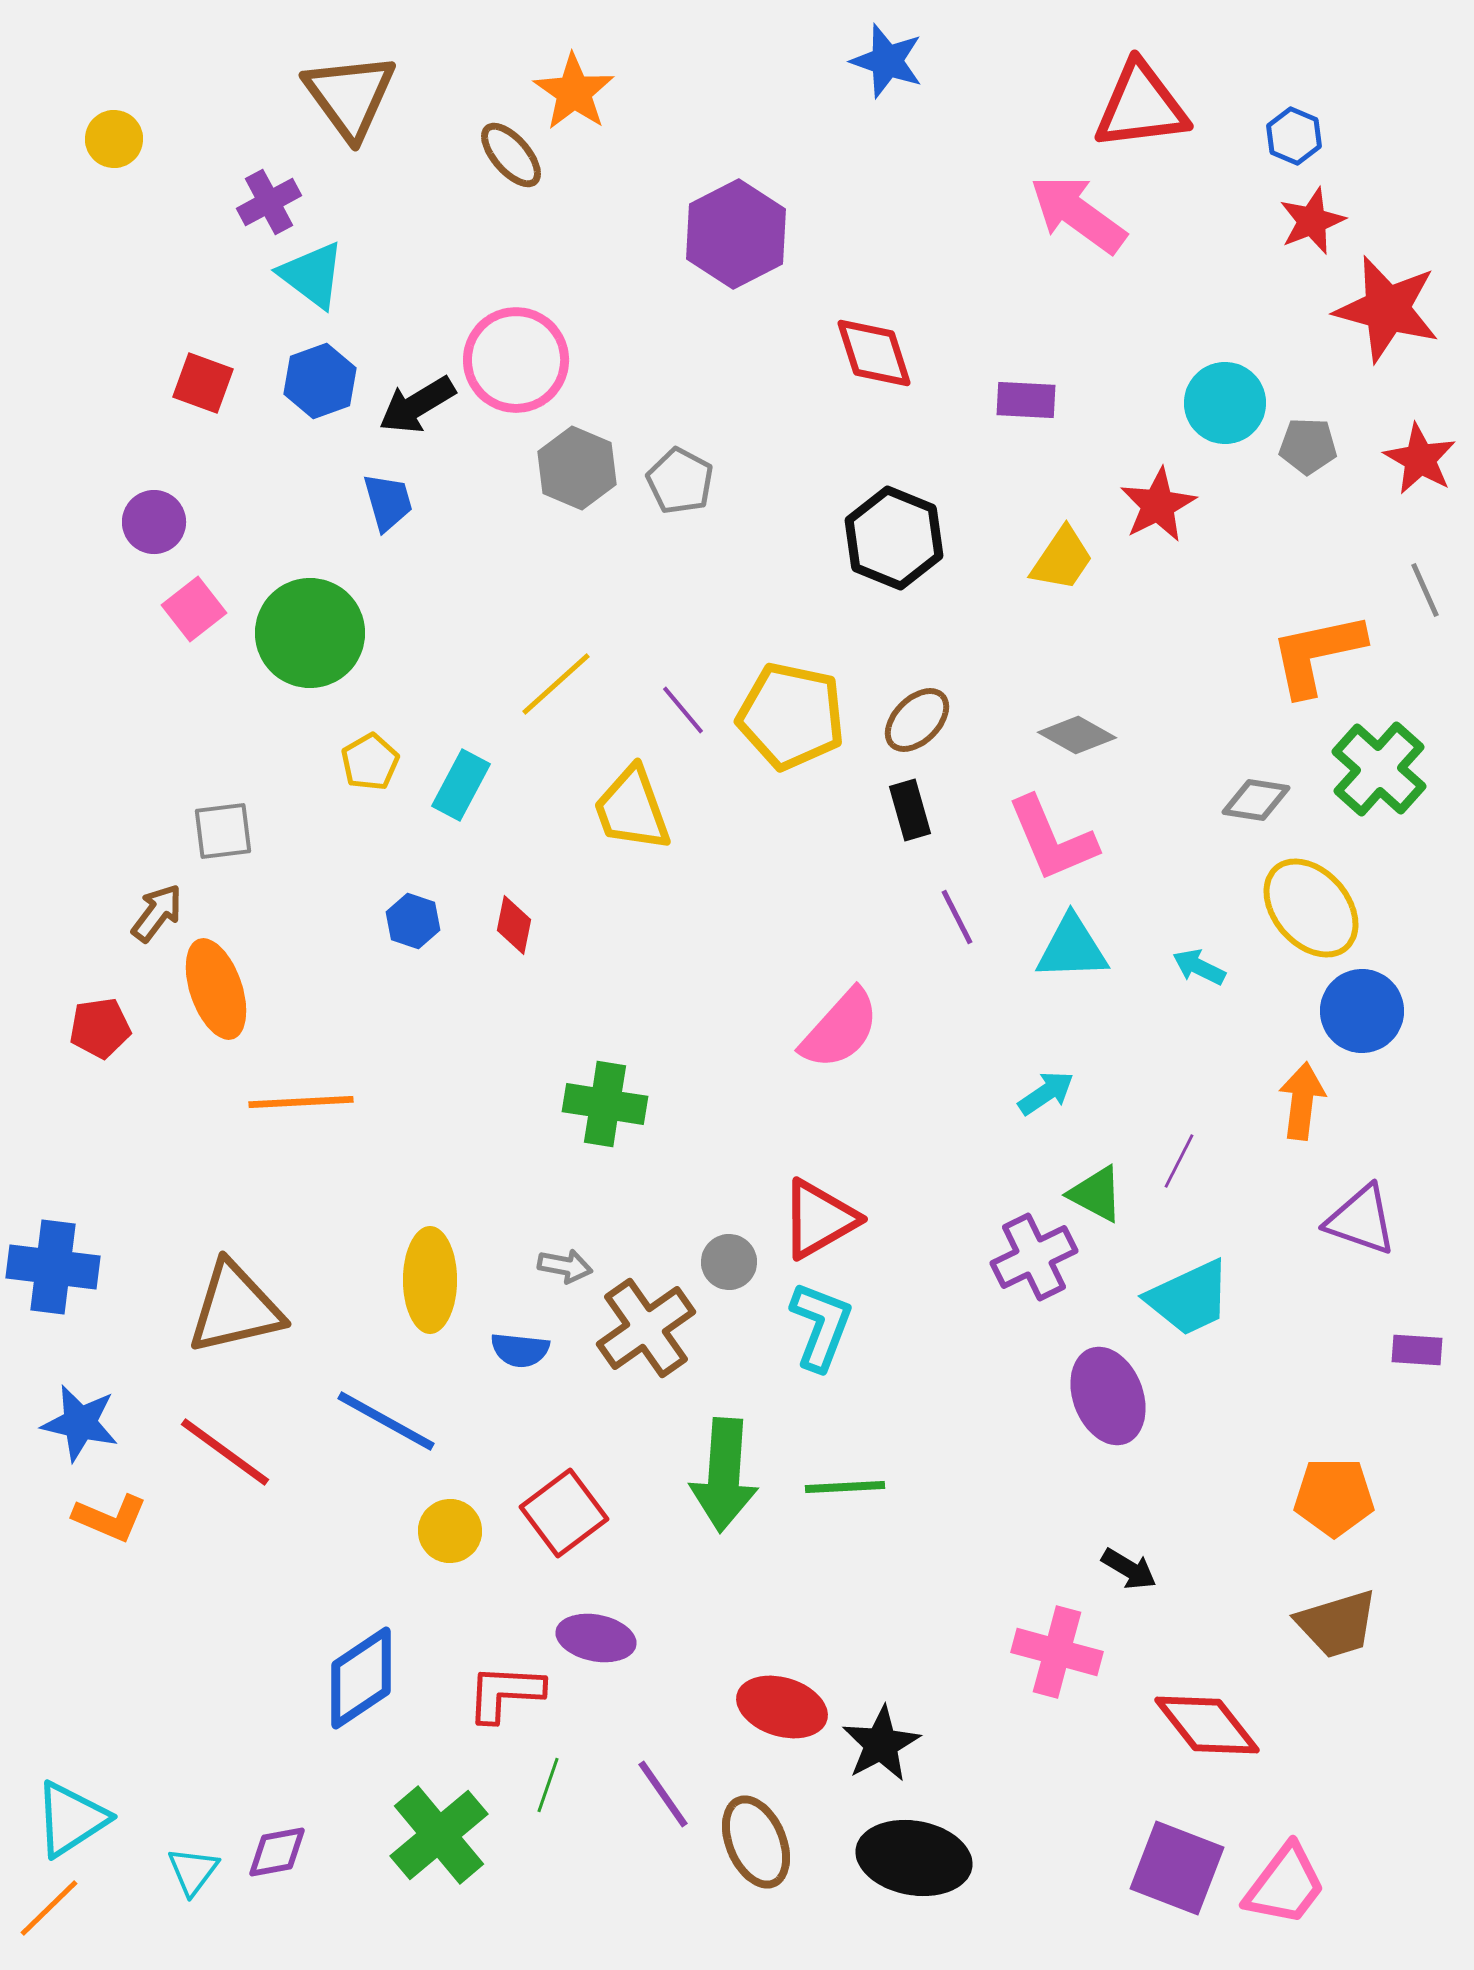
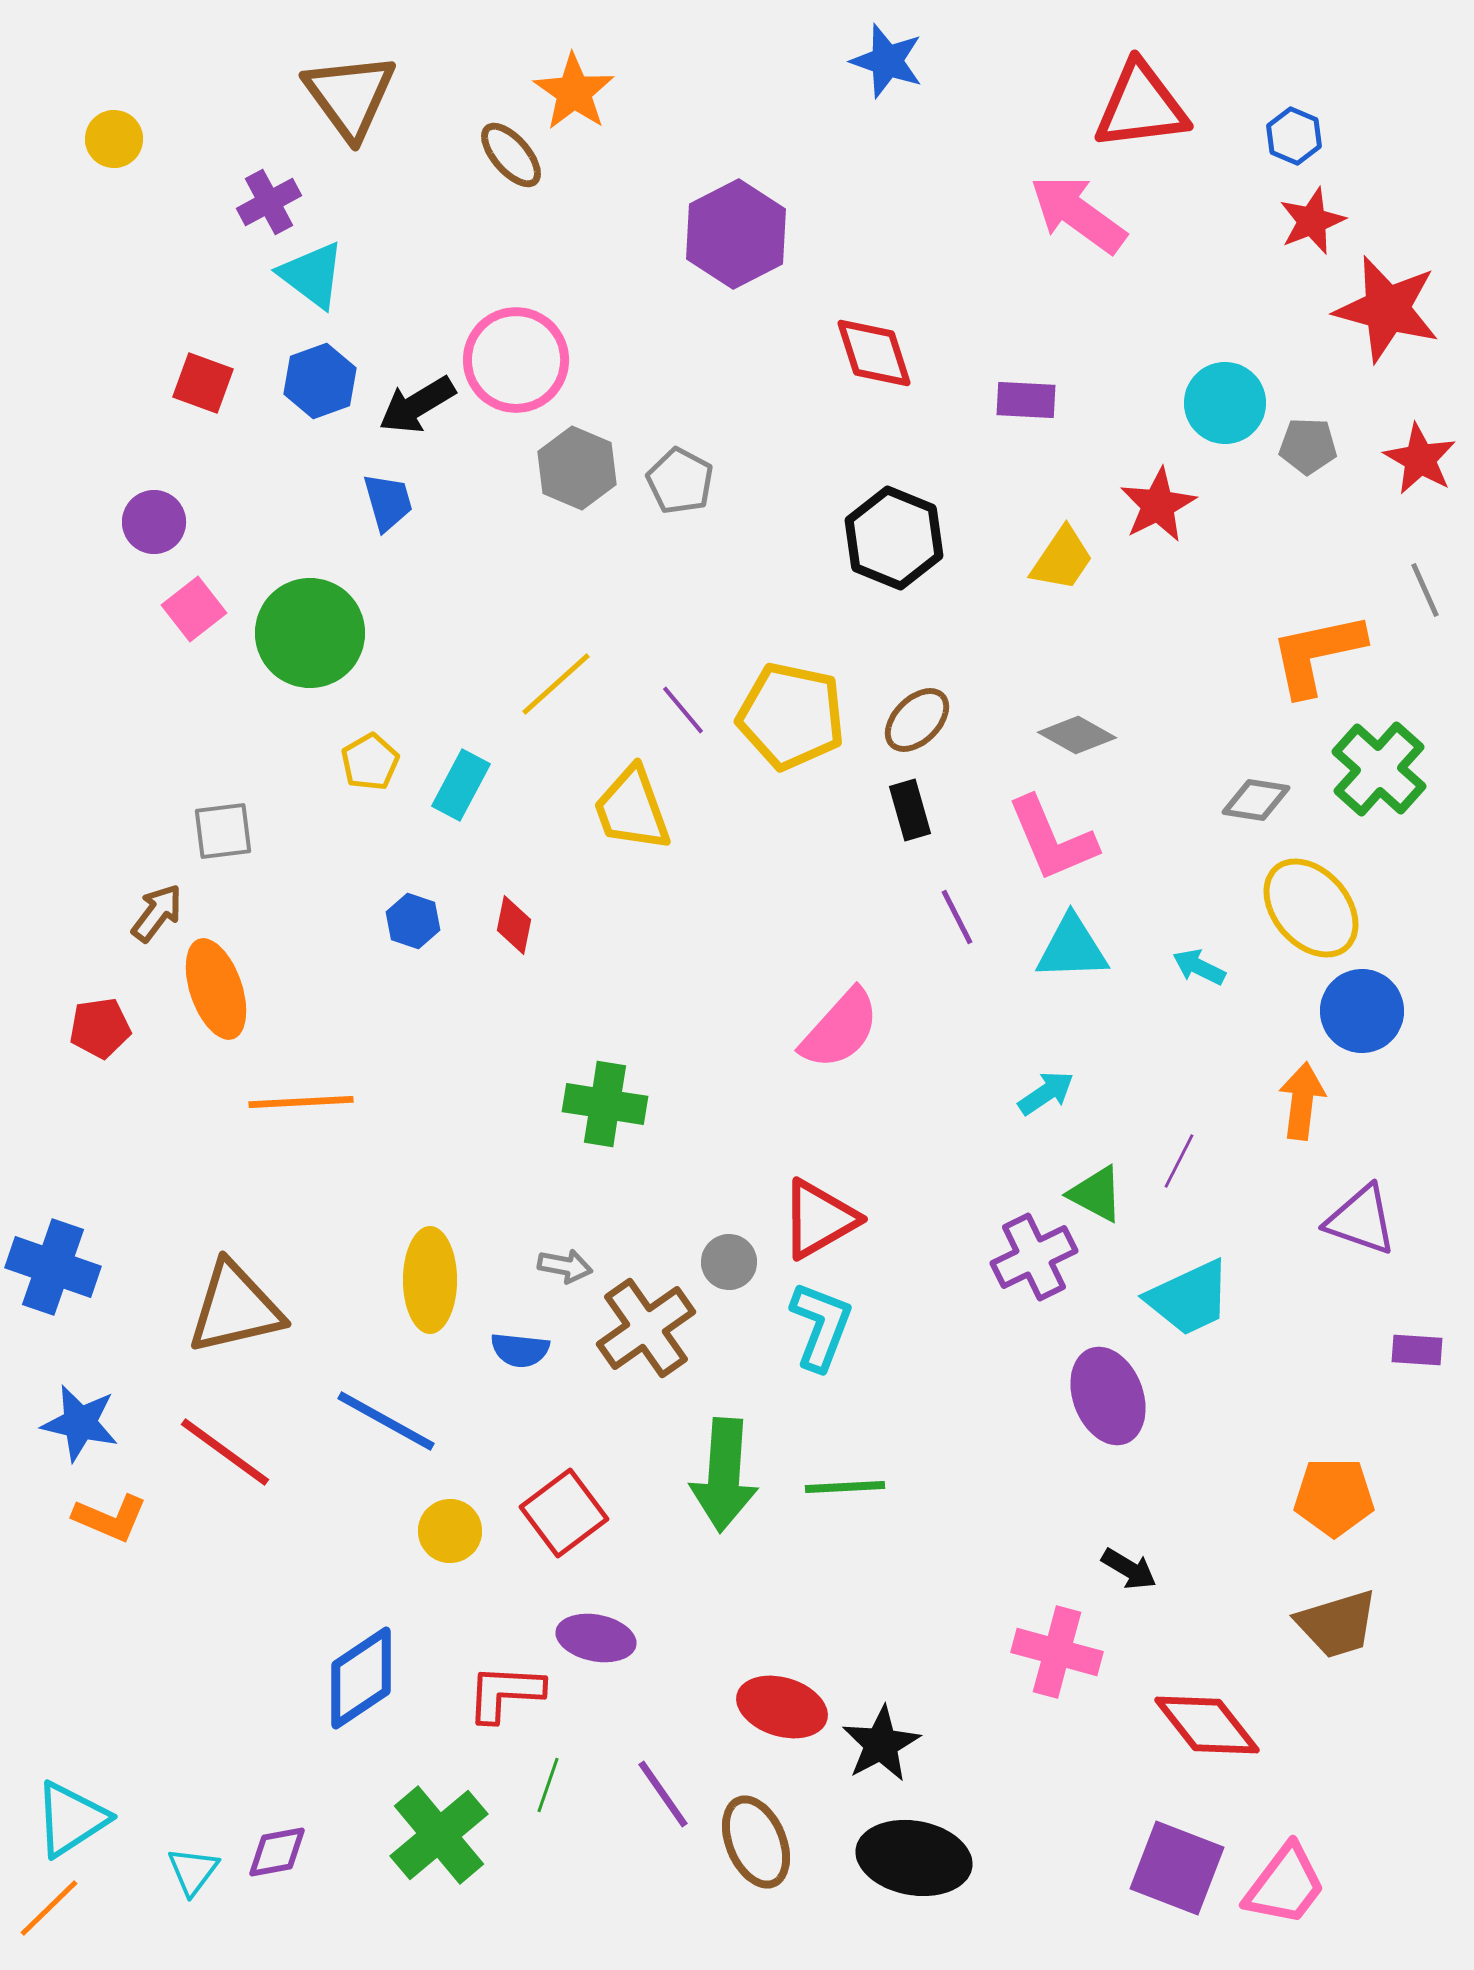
blue cross at (53, 1267): rotated 12 degrees clockwise
